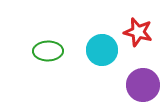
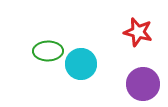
cyan circle: moved 21 px left, 14 px down
purple circle: moved 1 px up
